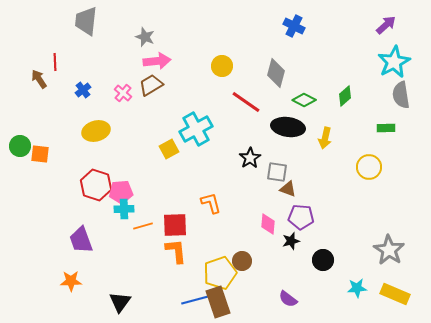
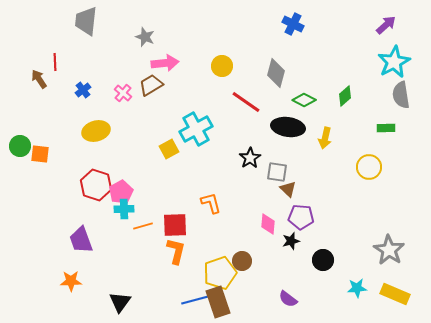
blue cross at (294, 26): moved 1 px left, 2 px up
pink arrow at (157, 61): moved 8 px right, 2 px down
brown triangle at (288, 189): rotated 24 degrees clockwise
pink pentagon at (121, 192): rotated 25 degrees counterclockwise
orange L-shape at (176, 251): rotated 20 degrees clockwise
